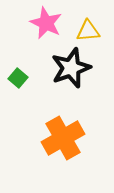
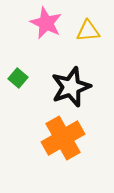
black star: moved 19 px down
